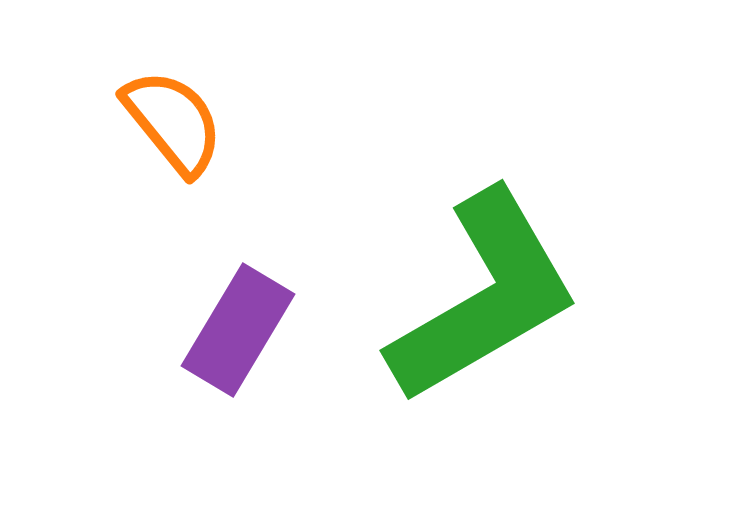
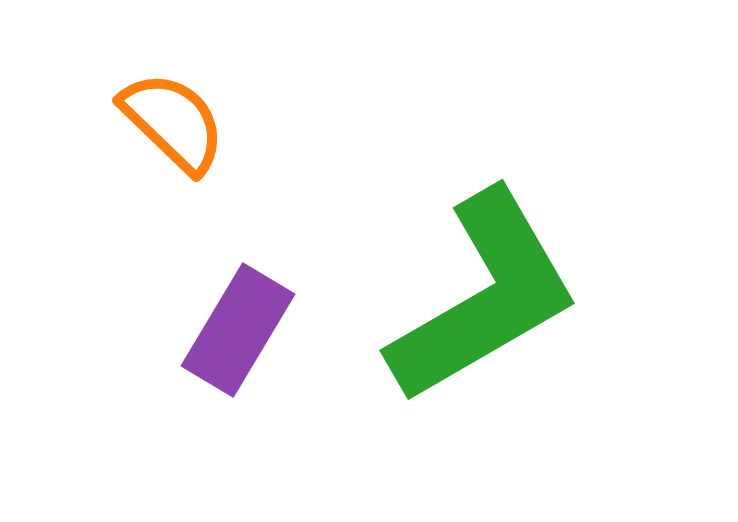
orange semicircle: rotated 7 degrees counterclockwise
